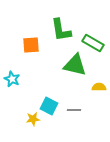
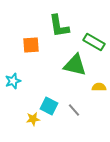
green L-shape: moved 2 px left, 4 px up
green rectangle: moved 1 px right, 1 px up
cyan star: moved 1 px right, 2 px down; rotated 28 degrees clockwise
gray line: rotated 48 degrees clockwise
